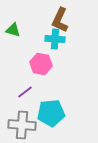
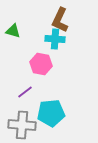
green triangle: moved 1 px down
